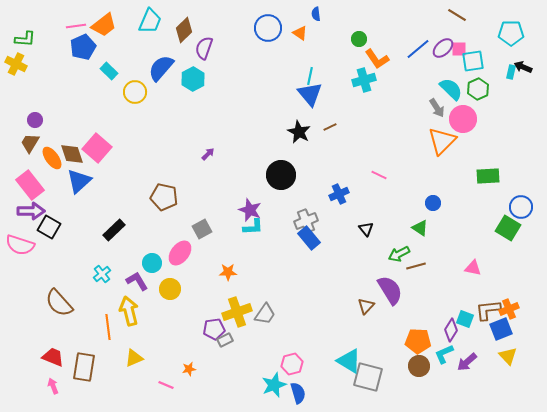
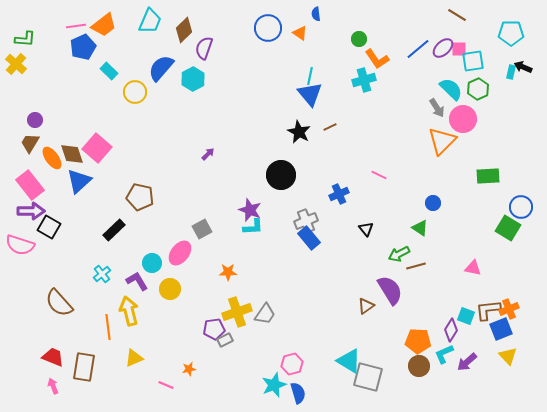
yellow cross at (16, 64): rotated 15 degrees clockwise
brown pentagon at (164, 197): moved 24 px left
brown triangle at (366, 306): rotated 12 degrees clockwise
cyan square at (465, 319): moved 1 px right, 3 px up
